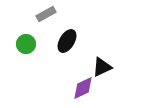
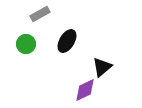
gray rectangle: moved 6 px left
black triangle: rotated 15 degrees counterclockwise
purple diamond: moved 2 px right, 2 px down
